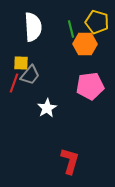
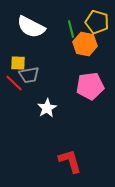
white semicircle: moved 2 px left; rotated 120 degrees clockwise
orange hexagon: rotated 10 degrees clockwise
yellow square: moved 3 px left
gray trapezoid: moved 1 px left; rotated 40 degrees clockwise
red line: rotated 66 degrees counterclockwise
red L-shape: rotated 32 degrees counterclockwise
